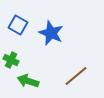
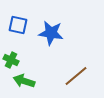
blue square: rotated 18 degrees counterclockwise
blue star: rotated 15 degrees counterclockwise
green arrow: moved 4 px left
